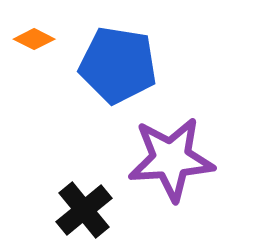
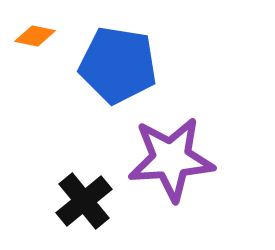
orange diamond: moved 1 px right, 3 px up; rotated 15 degrees counterclockwise
black cross: moved 9 px up
